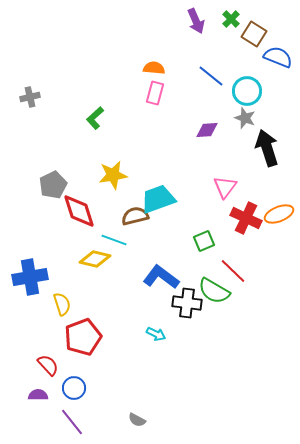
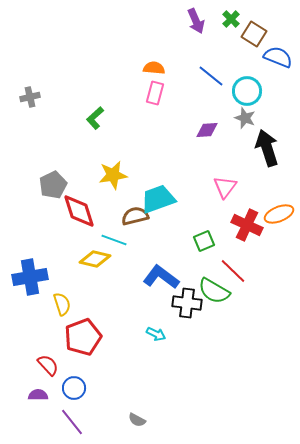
red cross: moved 1 px right, 7 px down
